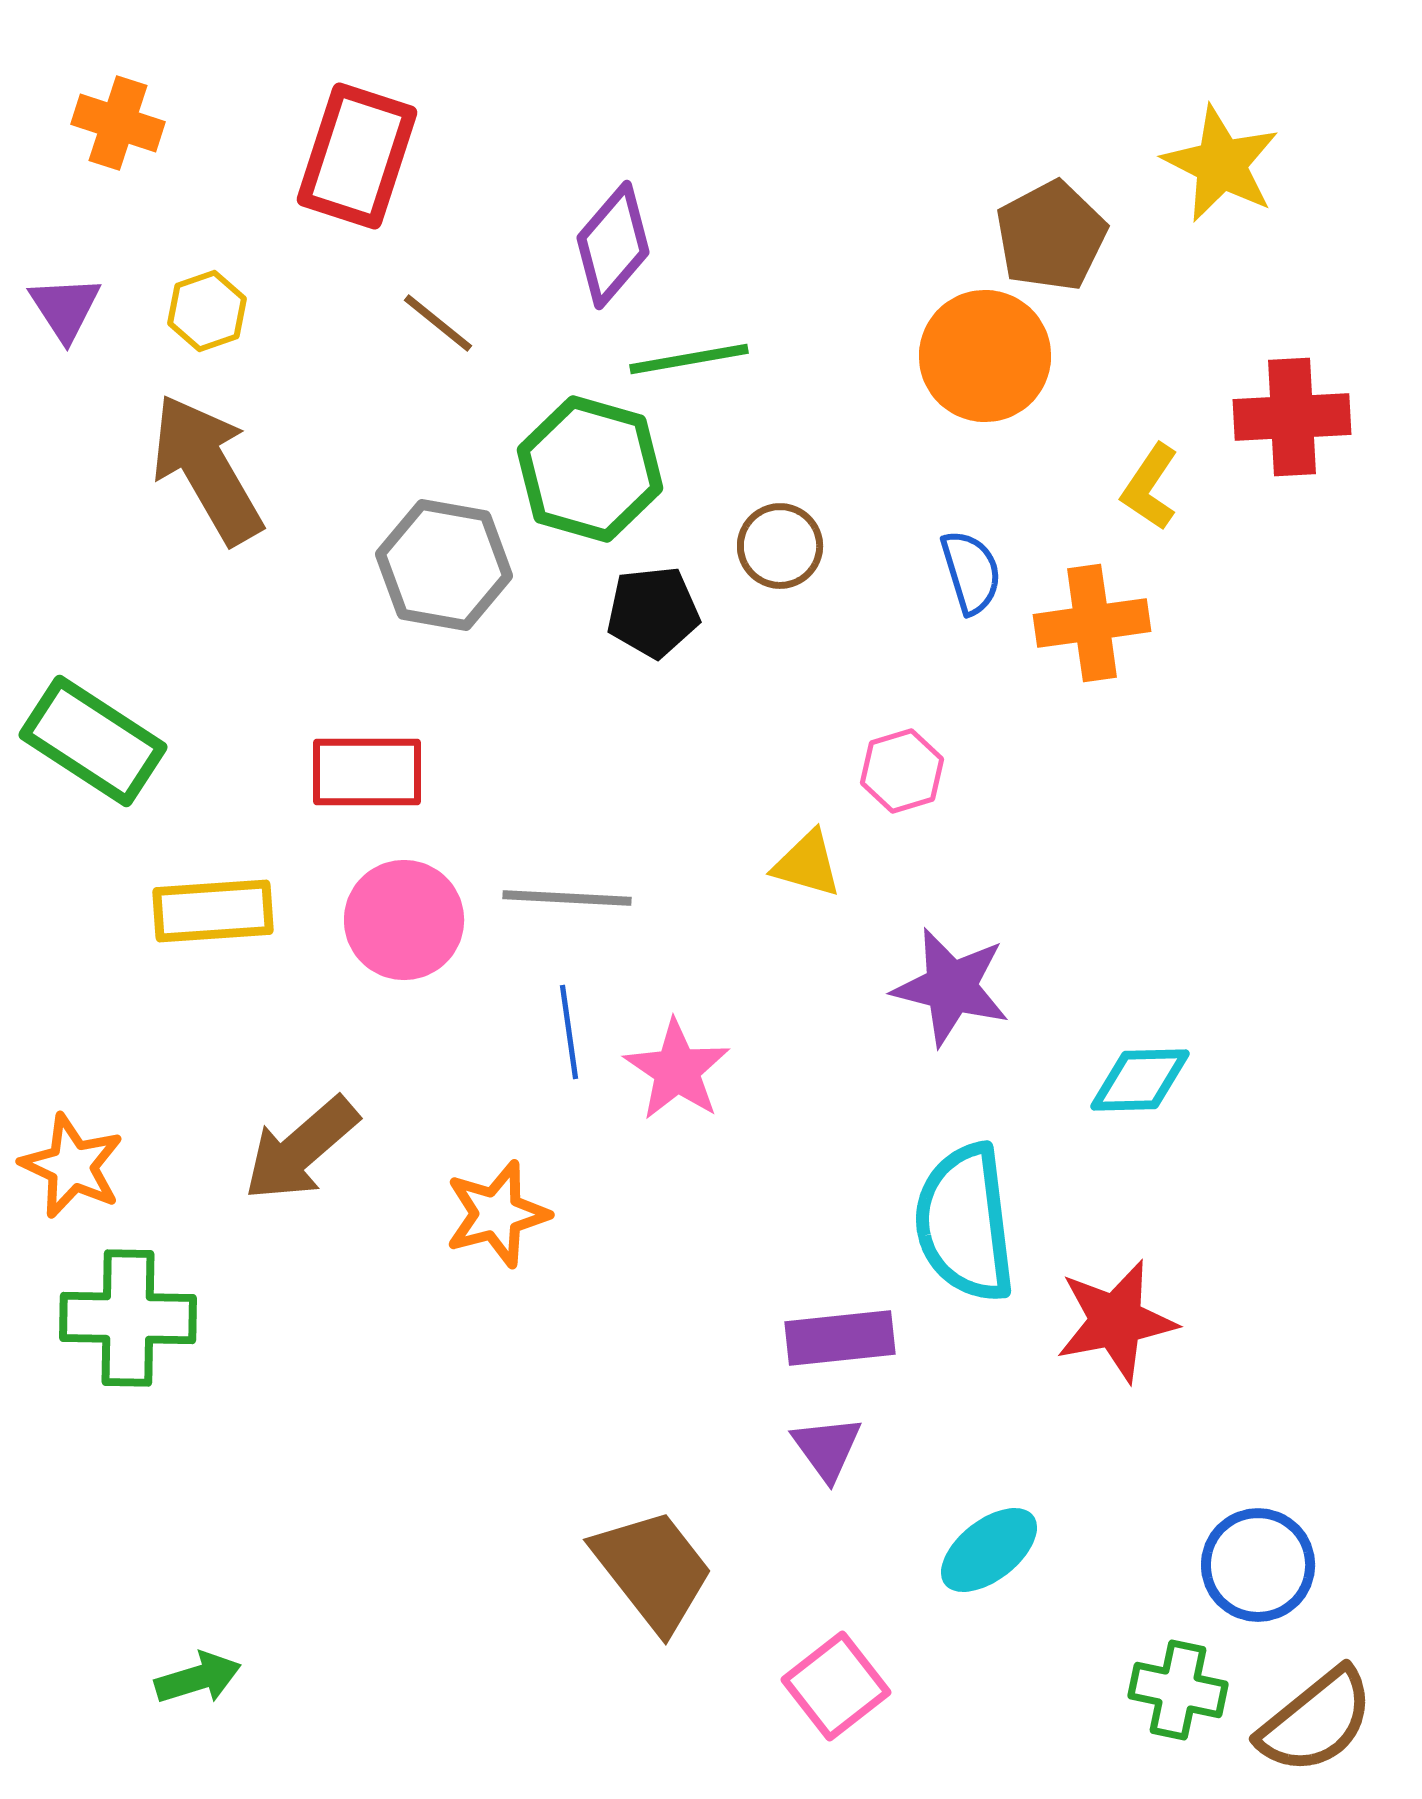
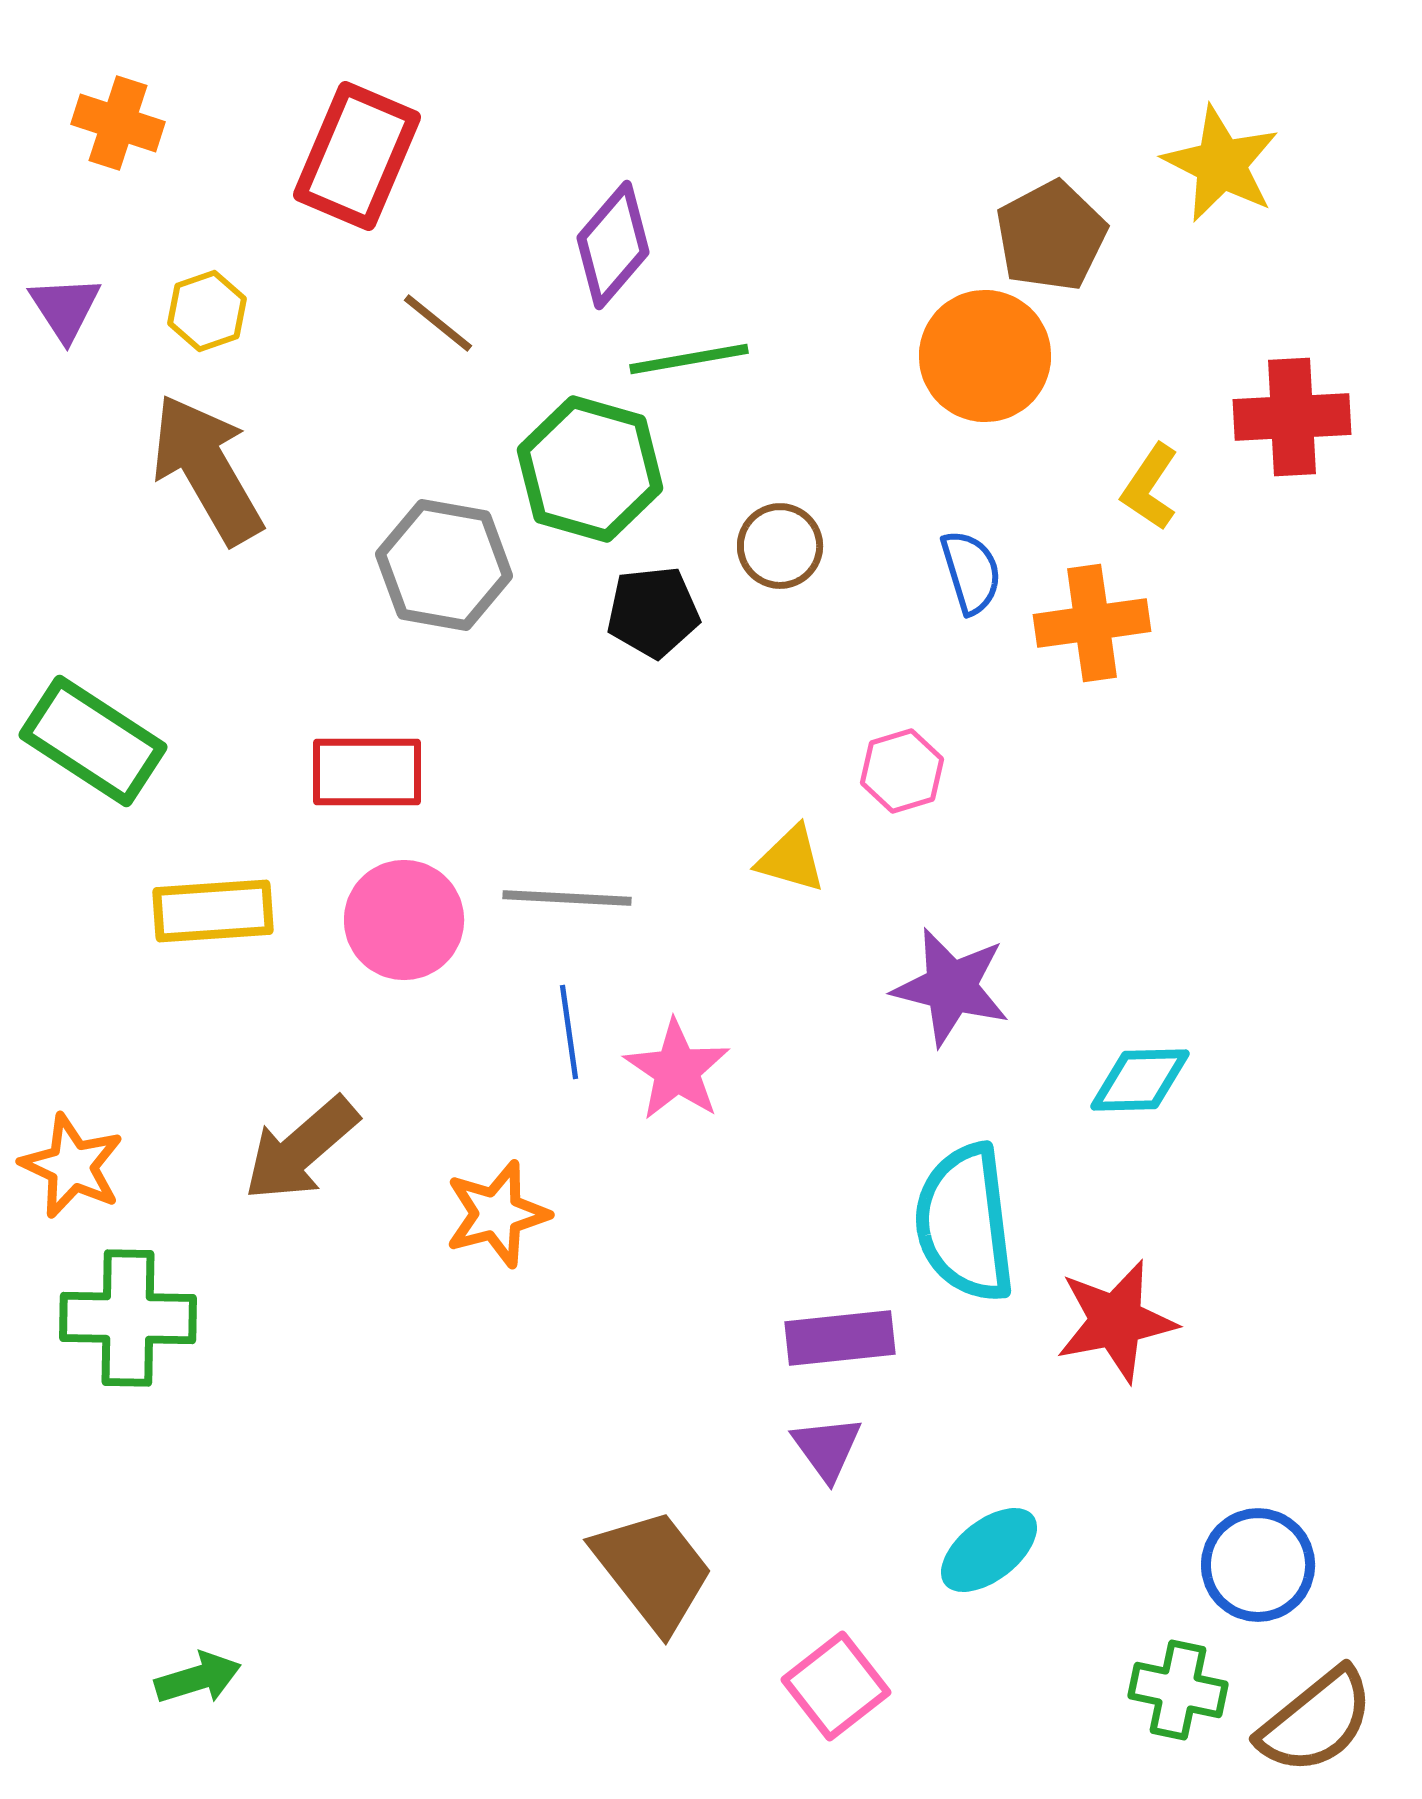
red rectangle at (357, 156): rotated 5 degrees clockwise
yellow triangle at (807, 864): moved 16 px left, 5 px up
